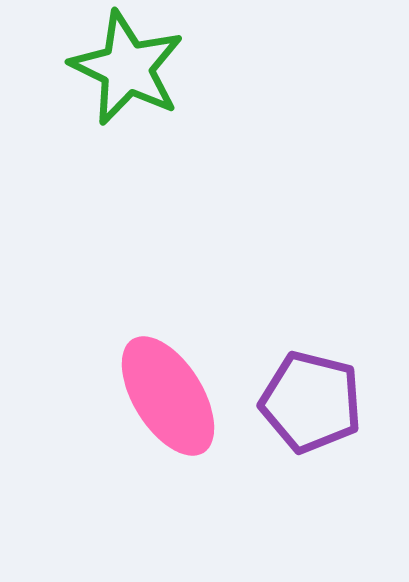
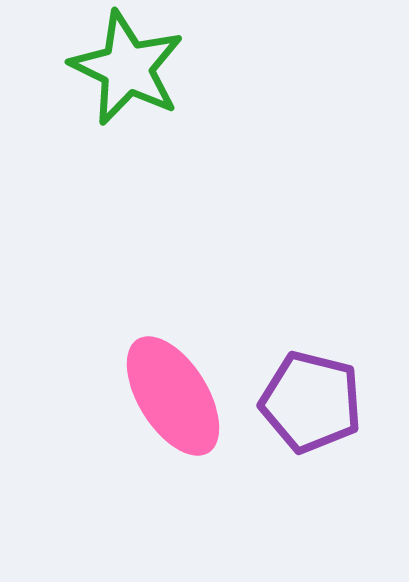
pink ellipse: moved 5 px right
